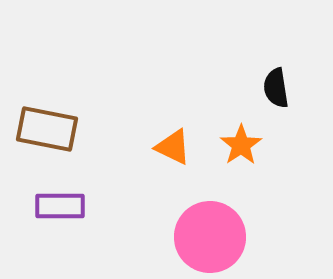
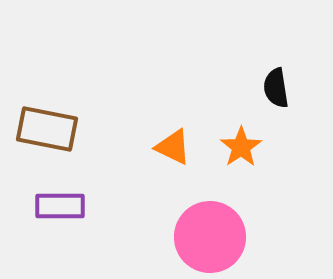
orange star: moved 2 px down
